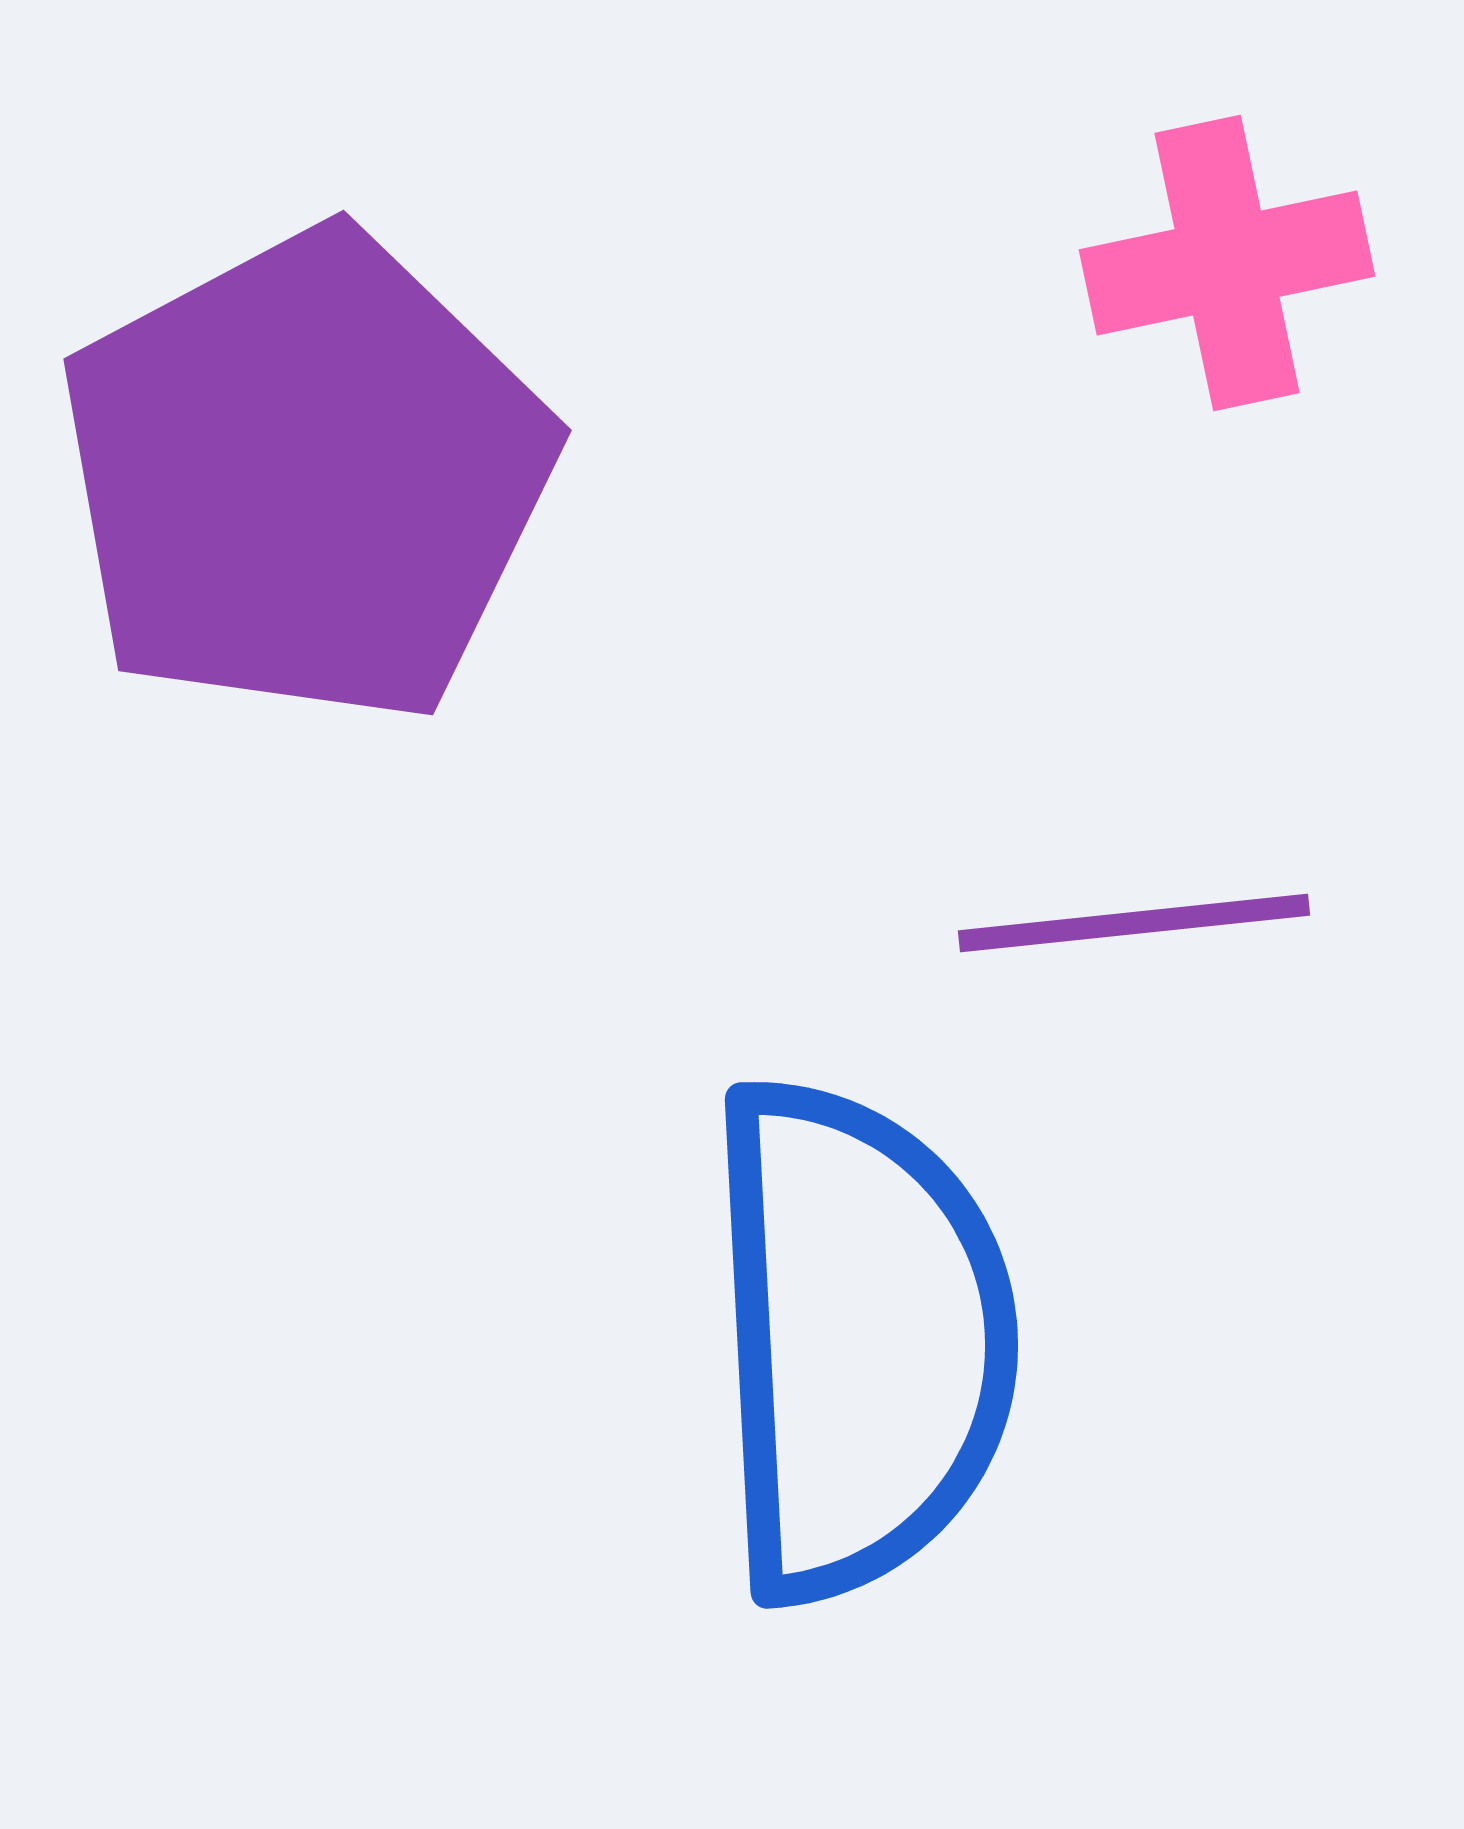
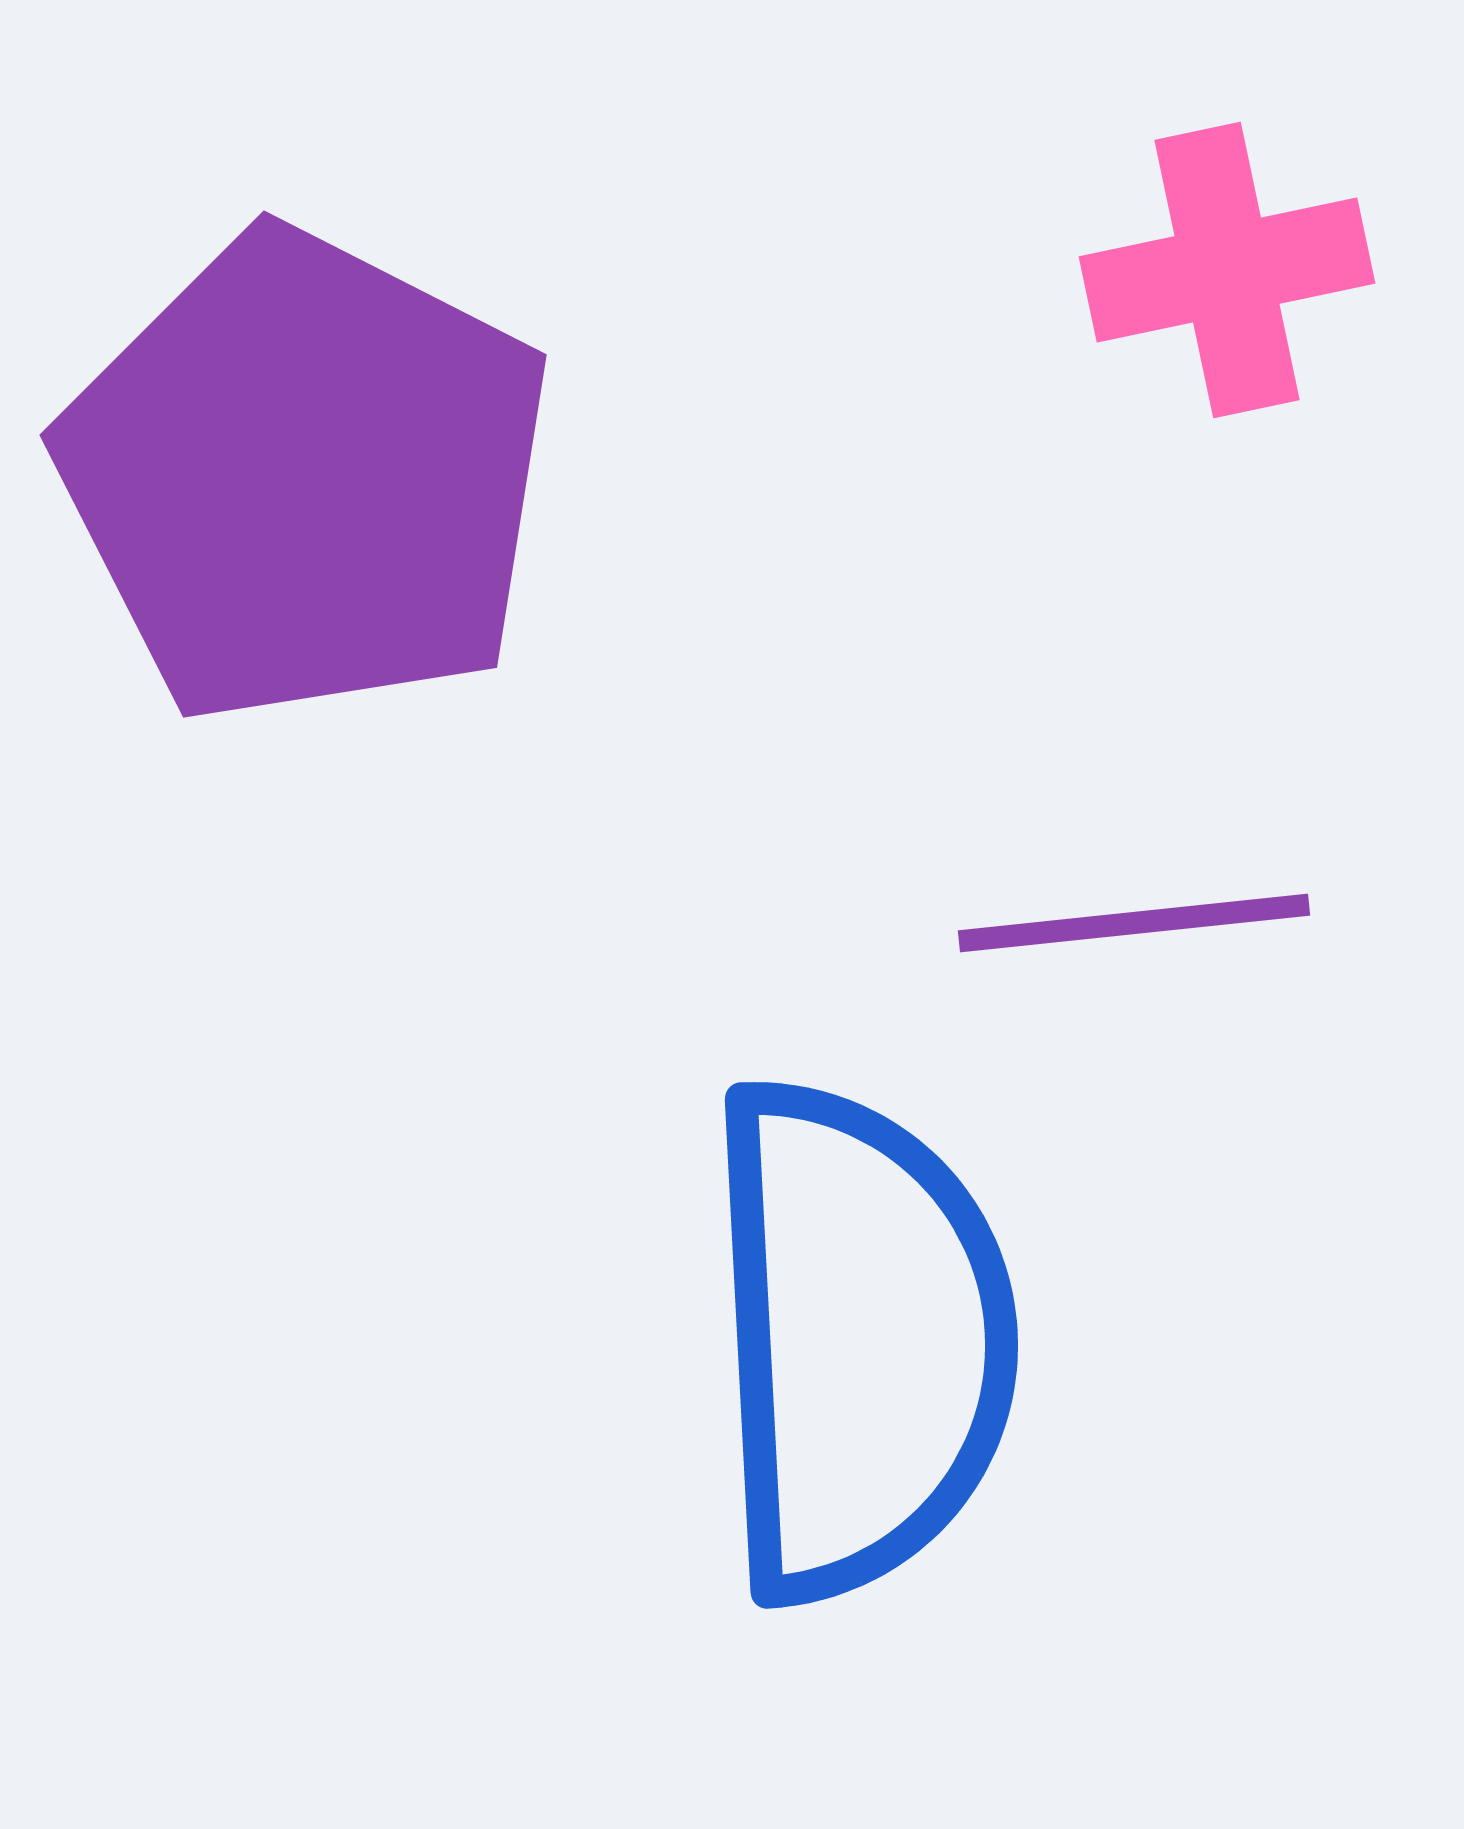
pink cross: moved 7 px down
purple pentagon: rotated 17 degrees counterclockwise
